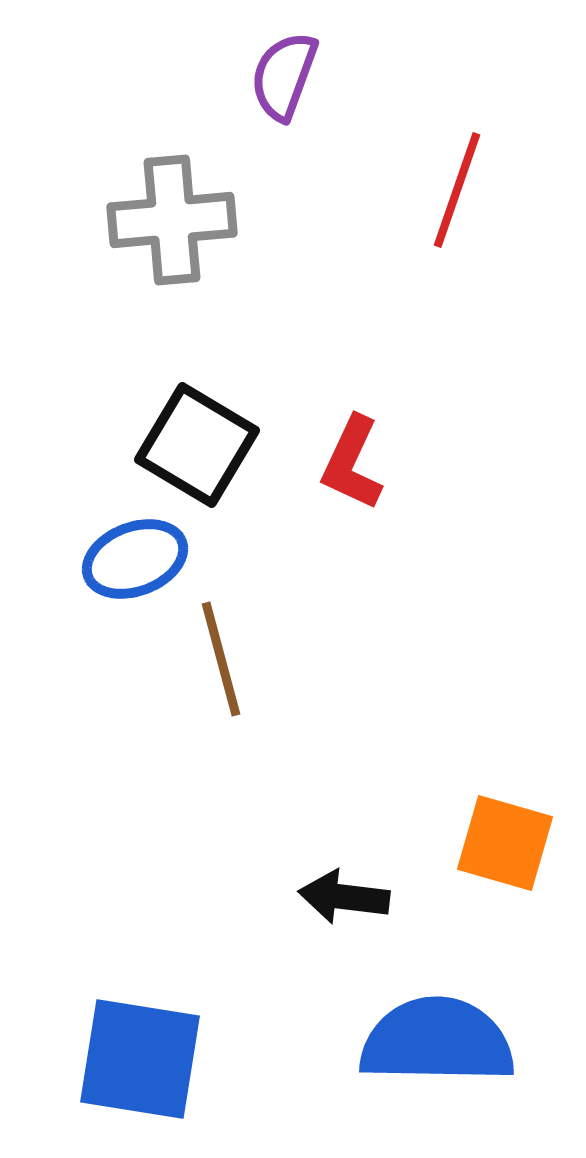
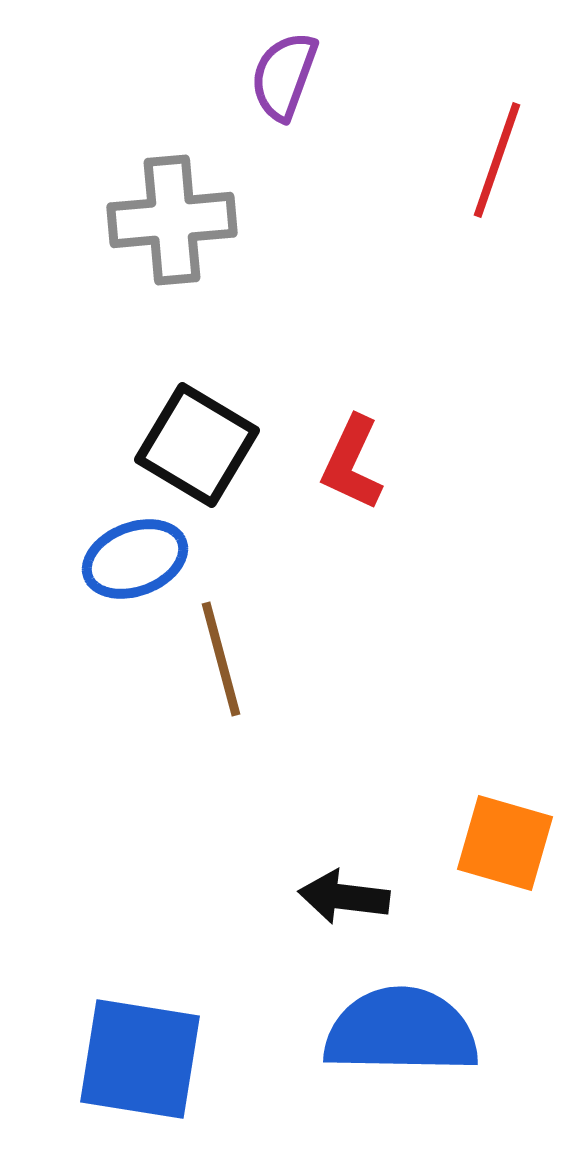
red line: moved 40 px right, 30 px up
blue semicircle: moved 36 px left, 10 px up
